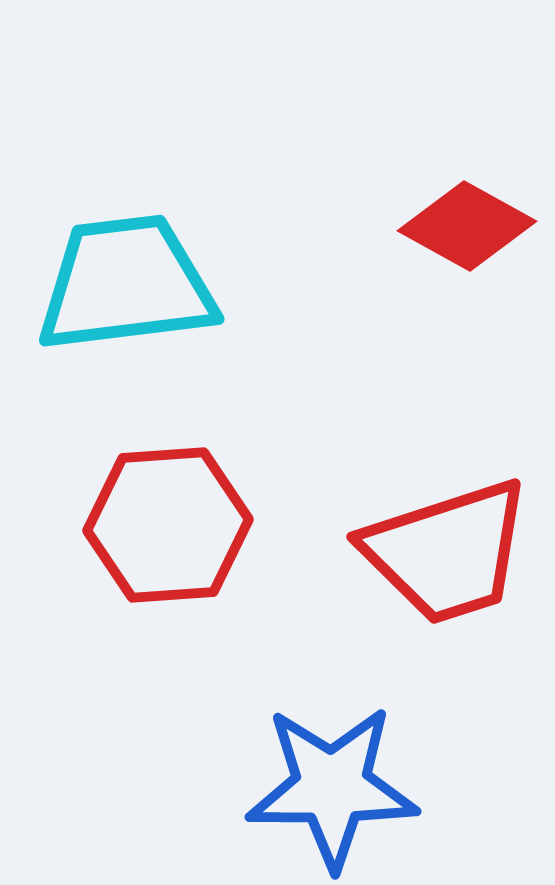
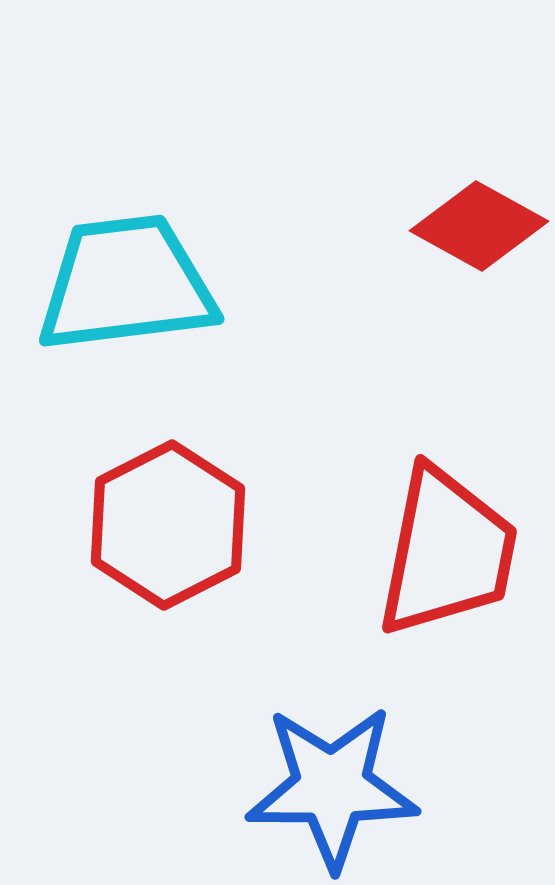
red diamond: moved 12 px right
red hexagon: rotated 23 degrees counterclockwise
red trapezoid: rotated 61 degrees counterclockwise
